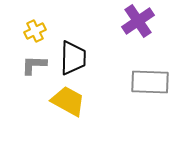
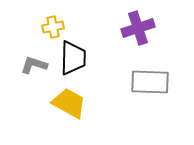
purple cross: moved 7 px down; rotated 16 degrees clockwise
yellow cross: moved 18 px right, 4 px up; rotated 15 degrees clockwise
gray L-shape: rotated 16 degrees clockwise
yellow trapezoid: moved 1 px right, 2 px down
